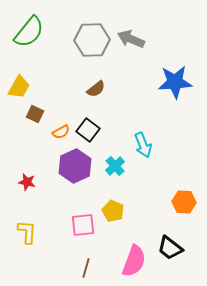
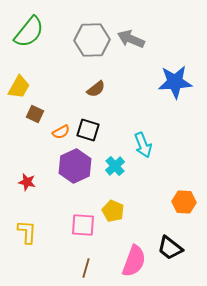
black square: rotated 20 degrees counterclockwise
pink square: rotated 10 degrees clockwise
